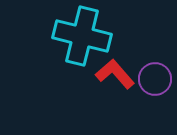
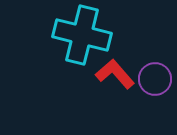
cyan cross: moved 1 px up
